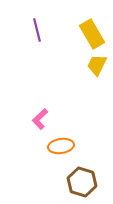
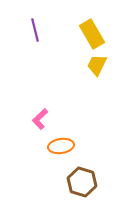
purple line: moved 2 px left
